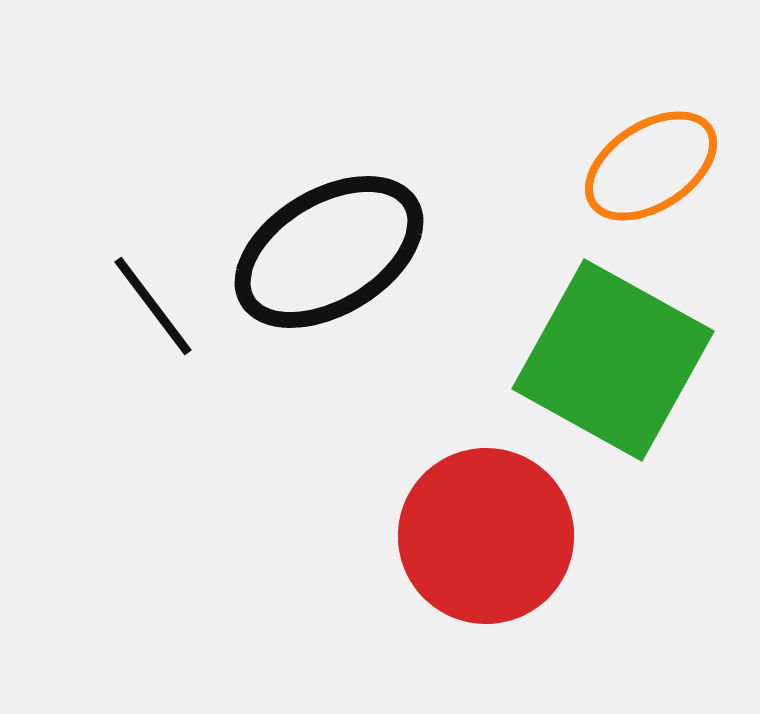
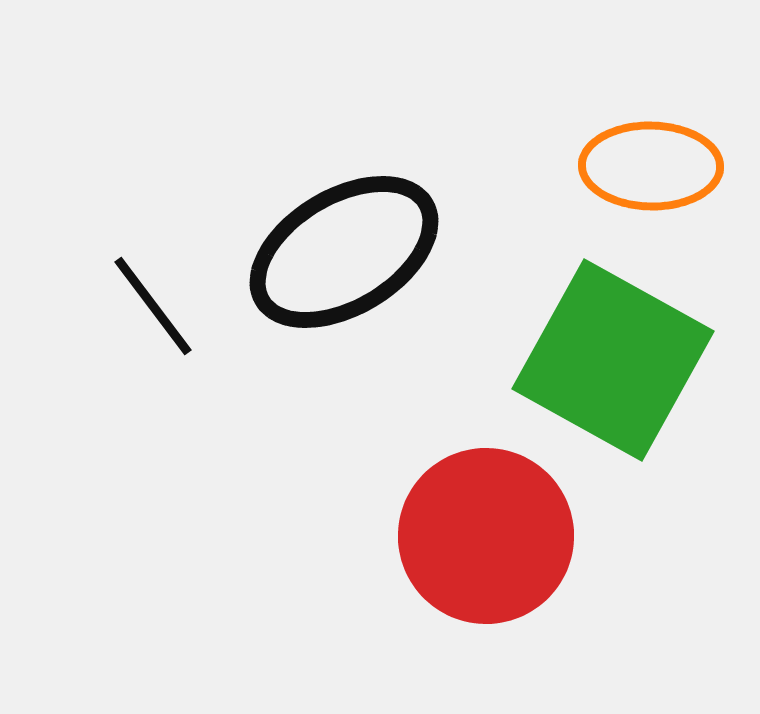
orange ellipse: rotated 34 degrees clockwise
black ellipse: moved 15 px right
